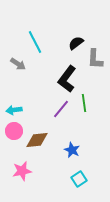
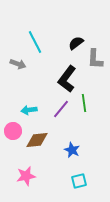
gray arrow: rotated 14 degrees counterclockwise
cyan arrow: moved 15 px right
pink circle: moved 1 px left
pink star: moved 4 px right, 5 px down
cyan square: moved 2 px down; rotated 21 degrees clockwise
